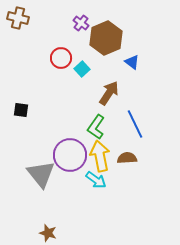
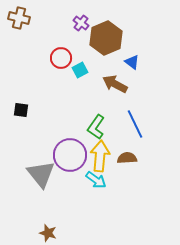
brown cross: moved 1 px right
cyan square: moved 2 px left, 1 px down; rotated 14 degrees clockwise
brown arrow: moved 6 px right, 9 px up; rotated 95 degrees counterclockwise
yellow arrow: rotated 16 degrees clockwise
